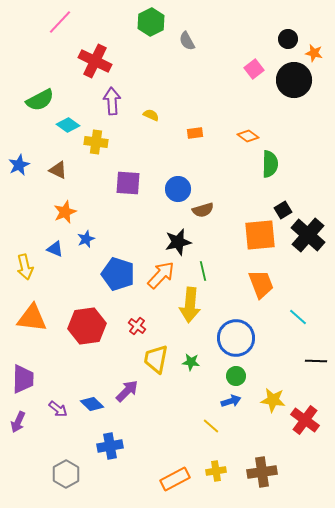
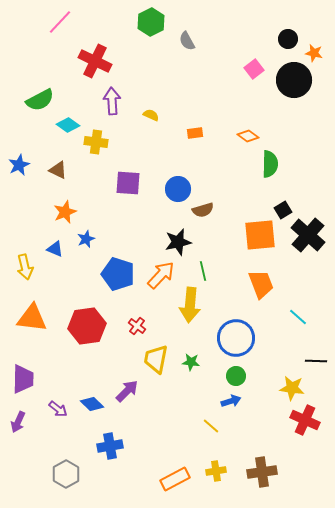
yellow star at (273, 400): moved 19 px right, 12 px up
red cross at (305, 420): rotated 12 degrees counterclockwise
